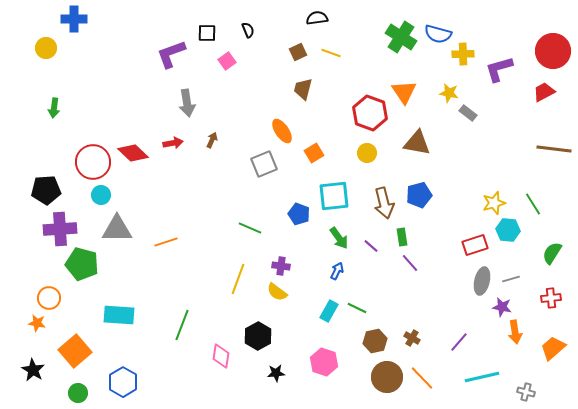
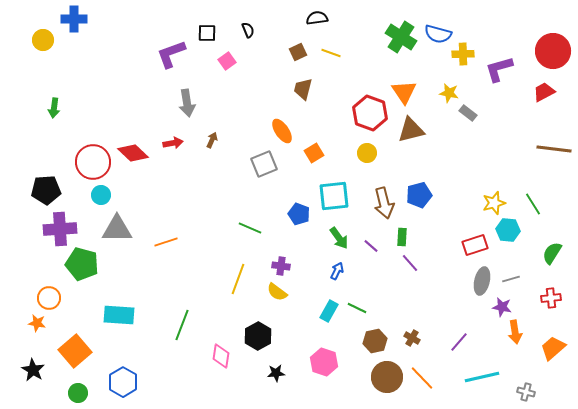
yellow circle at (46, 48): moved 3 px left, 8 px up
brown triangle at (417, 143): moved 6 px left, 13 px up; rotated 24 degrees counterclockwise
green rectangle at (402, 237): rotated 12 degrees clockwise
